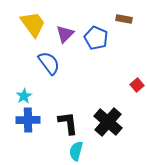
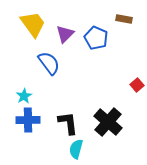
cyan semicircle: moved 2 px up
